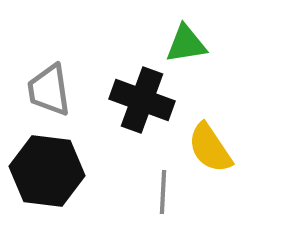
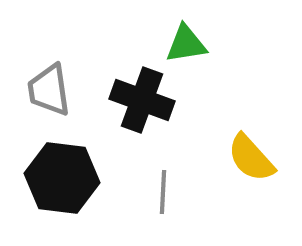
yellow semicircle: moved 41 px right, 10 px down; rotated 8 degrees counterclockwise
black hexagon: moved 15 px right, 7 px down
